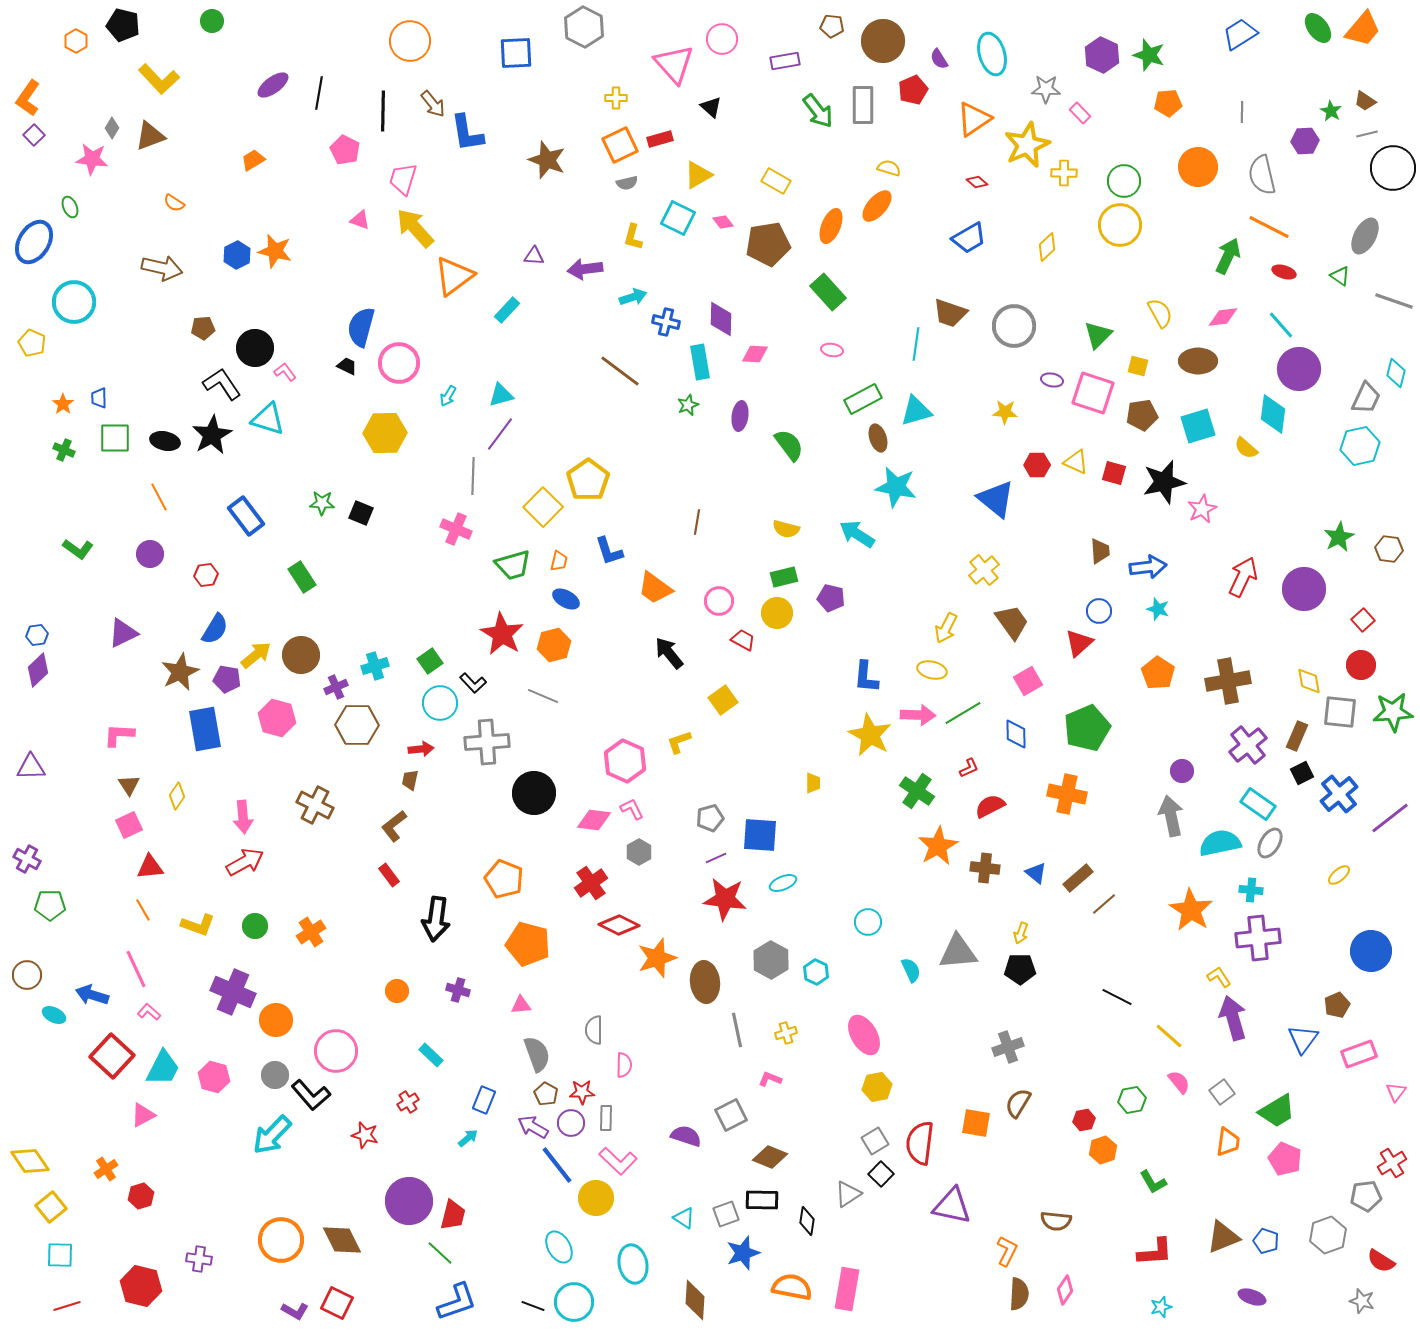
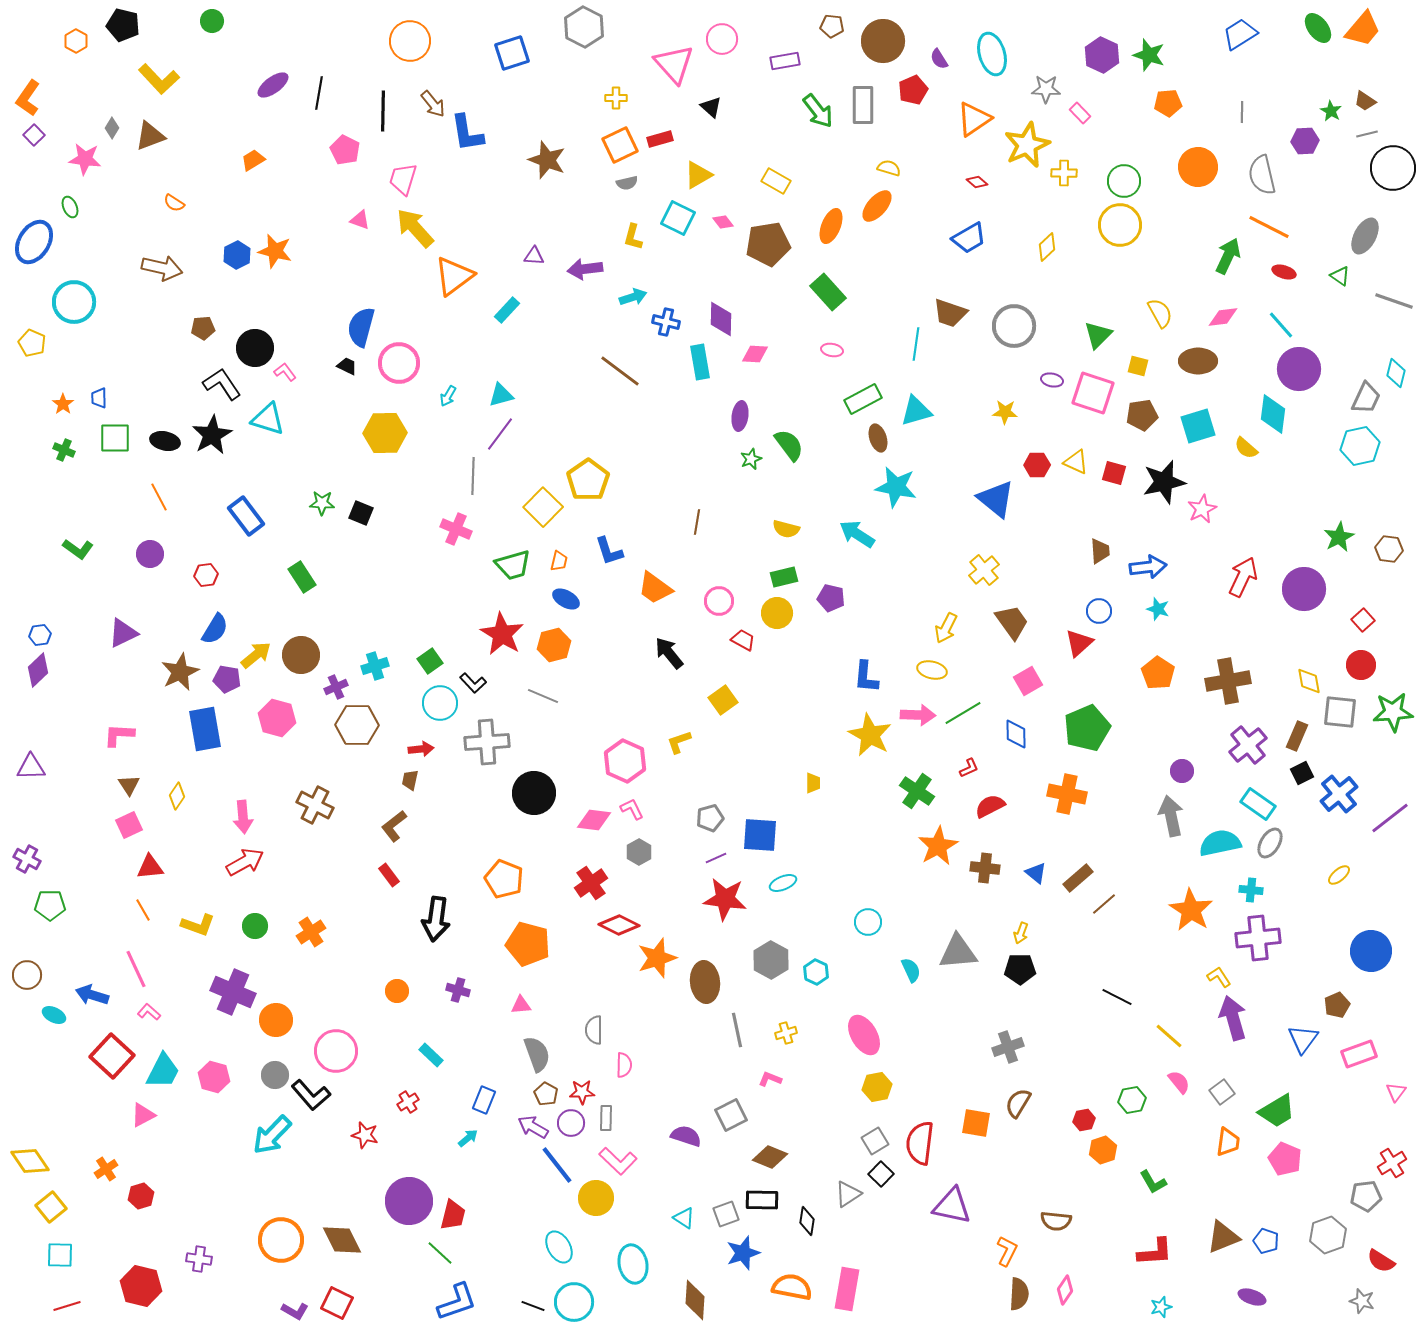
blue square at (516, 53): moved 4 px left; rotated 15 degrees counterclockwise
pink star at (92, 159): moved 7 px left
green star at (688, 405): moved 63 px right, 54 px down
blue hexagon at (37, 635): moved 3 px right
cyan trapezoid at (163, 1068): moved 3 px down
